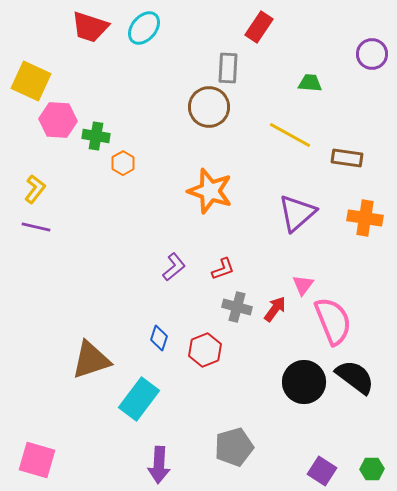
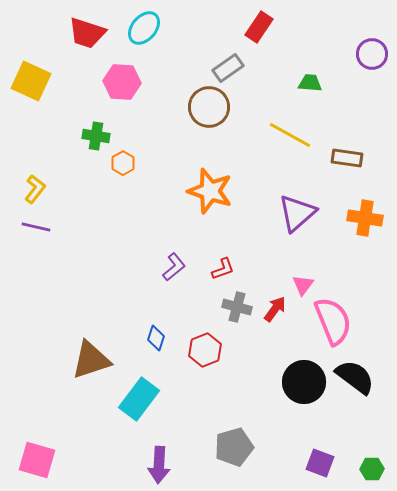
red trapezoid: moved 3 px left, 6 px down
gray rectangle: rotated 52 degrees clockwise
pink hexagon: moved 64 px right, 38 px up
blue diamond: moved 3 px left
purple square: moved 2 px left, 8 px up; rotated 12 degrees counterclockwise
